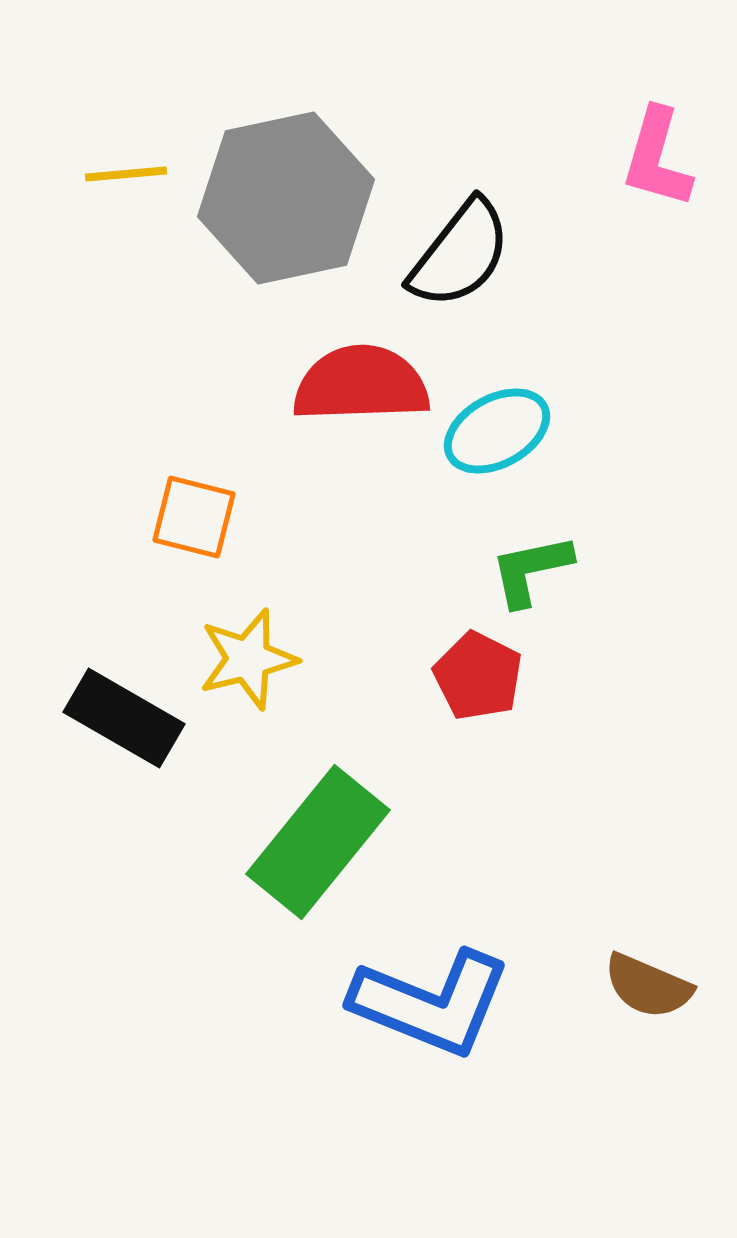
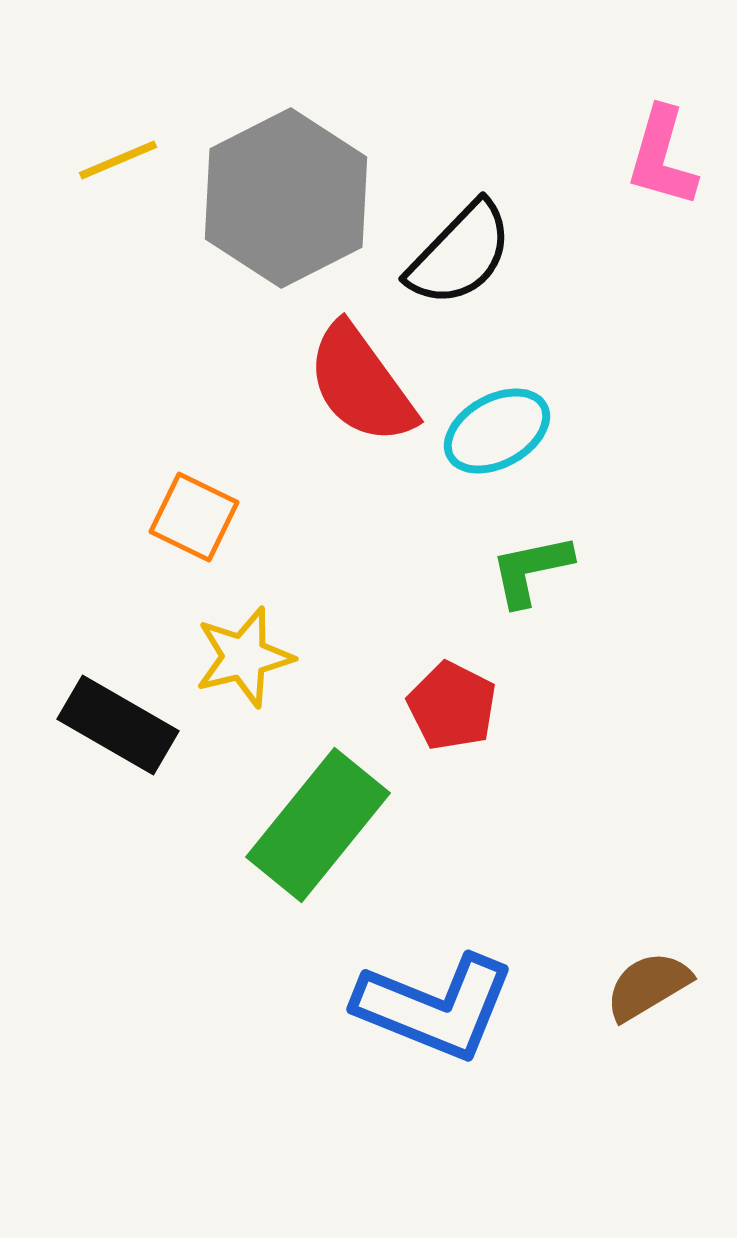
pink L-shape: moved 5 px right, 1 px up
yellow line: moved 8 px left, 14 px up; rotated 18 degrees counterclockwise
gray hexagon: rotated 15 degrees counterclockwise
black semicircle: rotated 6 degrees clockwise
red semicircle: rotated 124 degrees counterclockwise
orange square: rotated 12 degrees clockwise
yellow star: moved 4 px left, 2 px up
red pentagon: moved 26 px left, 30 px down
black rectangle: moved 6 px left, 7 px down
green rectangle: moved 17 px up
brown semicircle: rotated 126 degrees clockwise
blue L-shape: moved 4 px right, 4 px down
